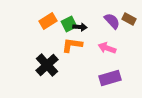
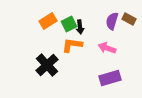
purple semicircle: rotated 120 degrees counterclockwise
black arrow: rotated 80 degrees clockwise
